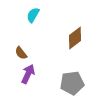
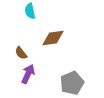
cyan semicircle: moved 3 px left, 4 px up; rotated 42 degrees counterclockwise
brown diamond: moved 22 px left; rotated 30 degrees clockwise
gray pentagon: rotated 15 degrees counterclockwise
